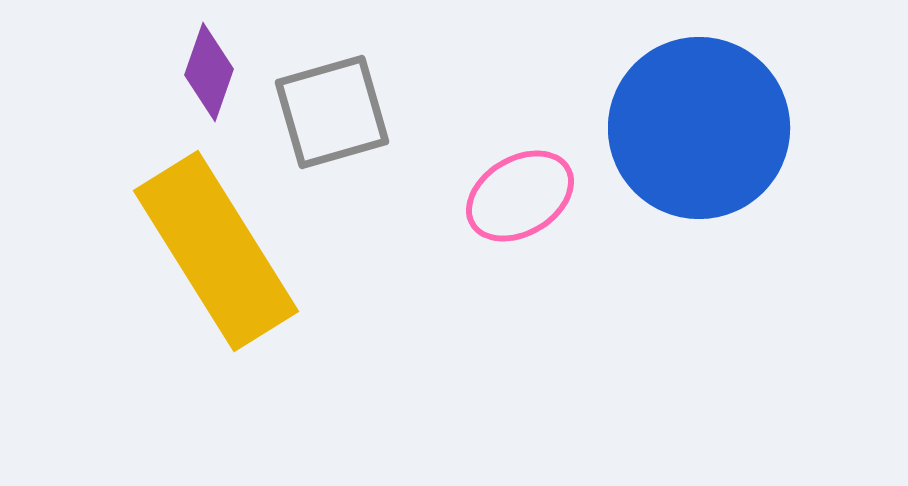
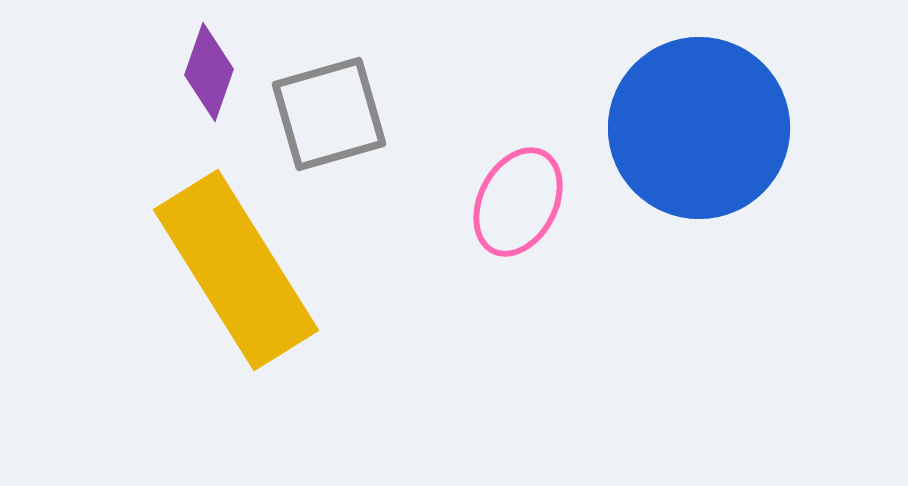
gray square: moved 3 px left, 2 px down
pink ellipse: moved 2 px left, 6 px down; rotated 32 degrees counterclockwise
yellow rectangle: moved 20 px right, 19 px down
